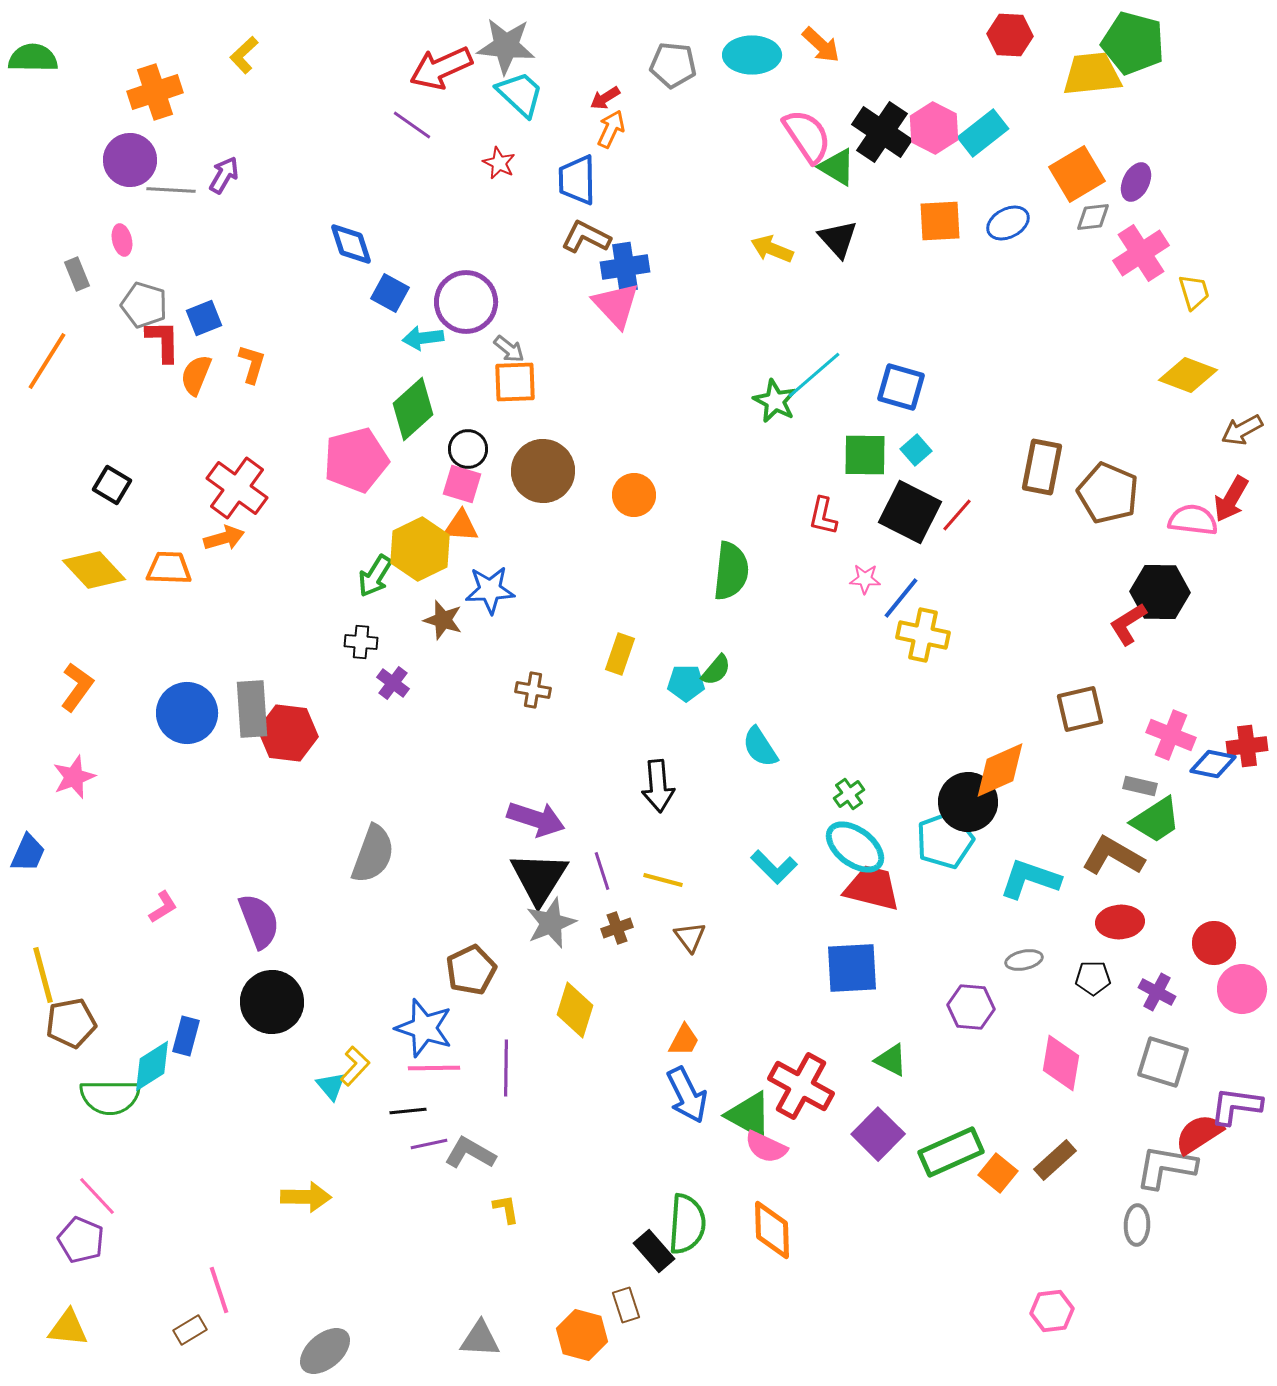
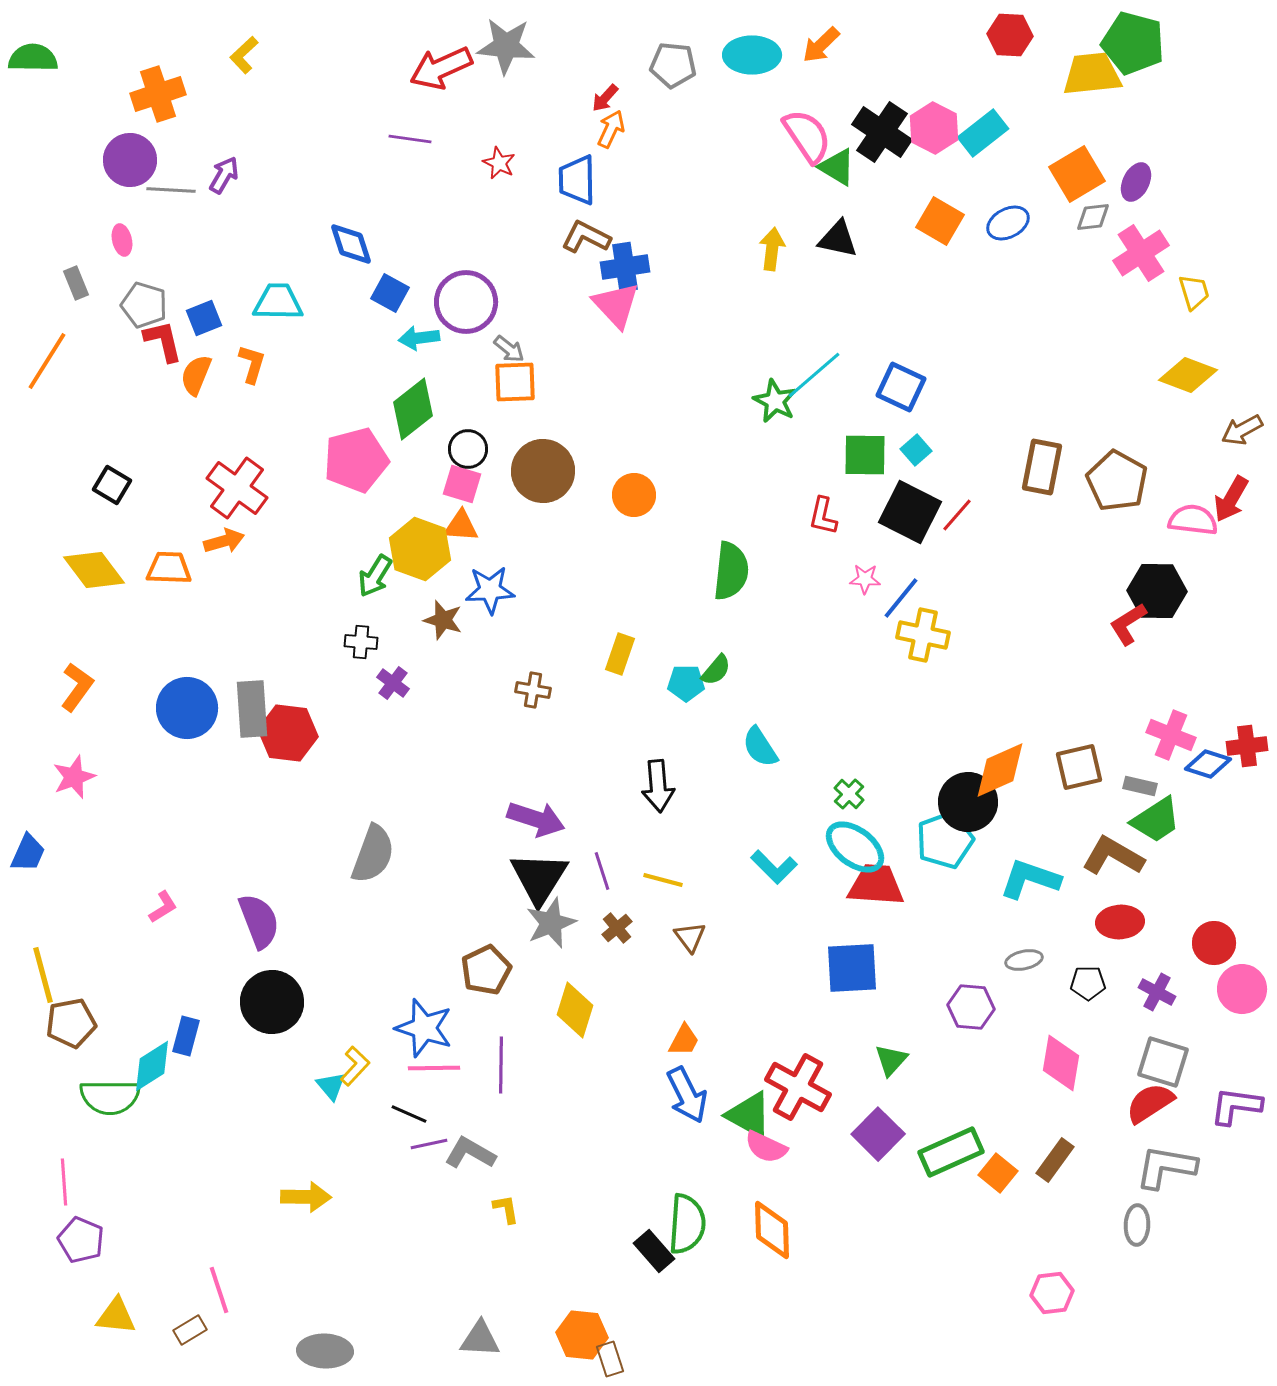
orange arrow at (821, 45): rotated 93 degrees clockwise
orange cross at (155, 92): moved 3 px right, 2 px down
cyan trapezoid at (520, 94): moved 242 px left, 208 px down; rotated 42 degrees counterclockwise
red arrow at (605, 98): rotated 16 degrees counterclockwise
purple line at (412, 125): moved 2 px left, 14 px down; rotated 27 degrees counterclockwise
orange square at (940, 221): rotated 33 degrees clockwise
black triangle at (838, 239): rotated 36 degrees counterclockwise
yellow arrow at (772, 249): rotated 75 degrees clockwise
gray rectangle at (77, 274): moved 1 px left, 9 px down
cyan arrow at (423, 338): moved 4 px left
red L-shape at (163, 341): rotated 12 degrees counterclockwise
blue square at (901, 387): rotated 9 degrees clockwise
green diamond at (413, 409): rotated 4 degrees clockwise
brown pentagon at (1108, 493): moved 9 px right, 12 px up; rotated 6 degrees clockwise
orange arrow at (224, 538): moved 3 px down
yellow hexagon at (420, 549): rotated 14 degrees counterclockwise
yellow diamond at (94, 570): rotated 6 degrees clockwise
black hexagon at (1160, 592): moved 3 px left, 1 px up
brown square at (1080, 709): moved 1 px left, 58 px down
blue circle at (187, 713): moved 5 px up
blue diamond at (1213, 764): moved 5 px left; rotated 6 degrees clockwise
green cross at (849, 794): rotated 12 degrees counterclockwise
red trapezoid at (872, 888): moved 4 px right, 3 px up; rotated 10 degrees counterclockwise
brown cross at (617, 928): rotated 20 degrees counterclockwise
brown pentagon at (471, 970): moved 15 px right
black pentagon at (1093, 978): moved 5 px left, 5 px down
green triangle at (891, 1060): rotated 45 degrees clockwise
purple line at (506, 1068): moved 5 px left, 3 px up
red cross at (801, 1086): moved 3 px left, 1 px down
black line at (408, 1111): moved 1 px right, 3 px down; rotated 30 degrees clockwise
red semicircle at (1199, 1134): moved 49 px left, 31 px up
brown rectangle at (1055, 1160): rotated 12 degrees counterclockwise
pink line at (97, 1196): moved 33 px left, 14 px up; rotated 39 degrees clockwise
brown rectangle at (626, 1305): moved 16 px left, 54 px down
pink hexagon at (1052, 1311): moved 18 px up
yellow triangle at (68, 1328): moved 48 px right, 12 px up
orange hexagon at (582, 1335): rotated 9 degrees counterclockwise
gray ellipse at (325, 1351): rotated 42 degrees clockwise
